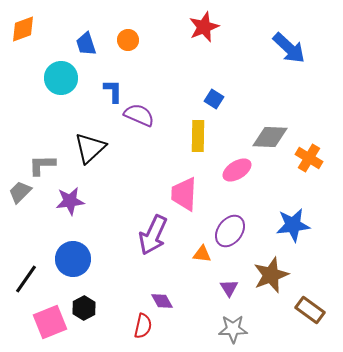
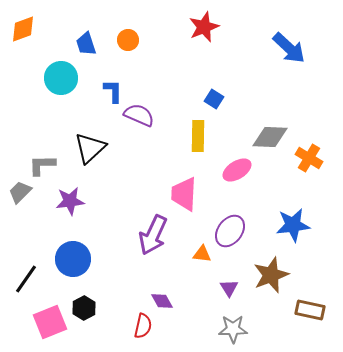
brown rectangle: rotated 24 degrees counterclockwise
